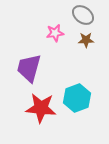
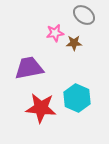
gray ellipse: moved 1 px right
brown star: moved 12 px left, 3 px down
purple trapezoid: rotated 64 degrees clockwise
cyan hexagon: rotated 16 degrees counterclockwise
